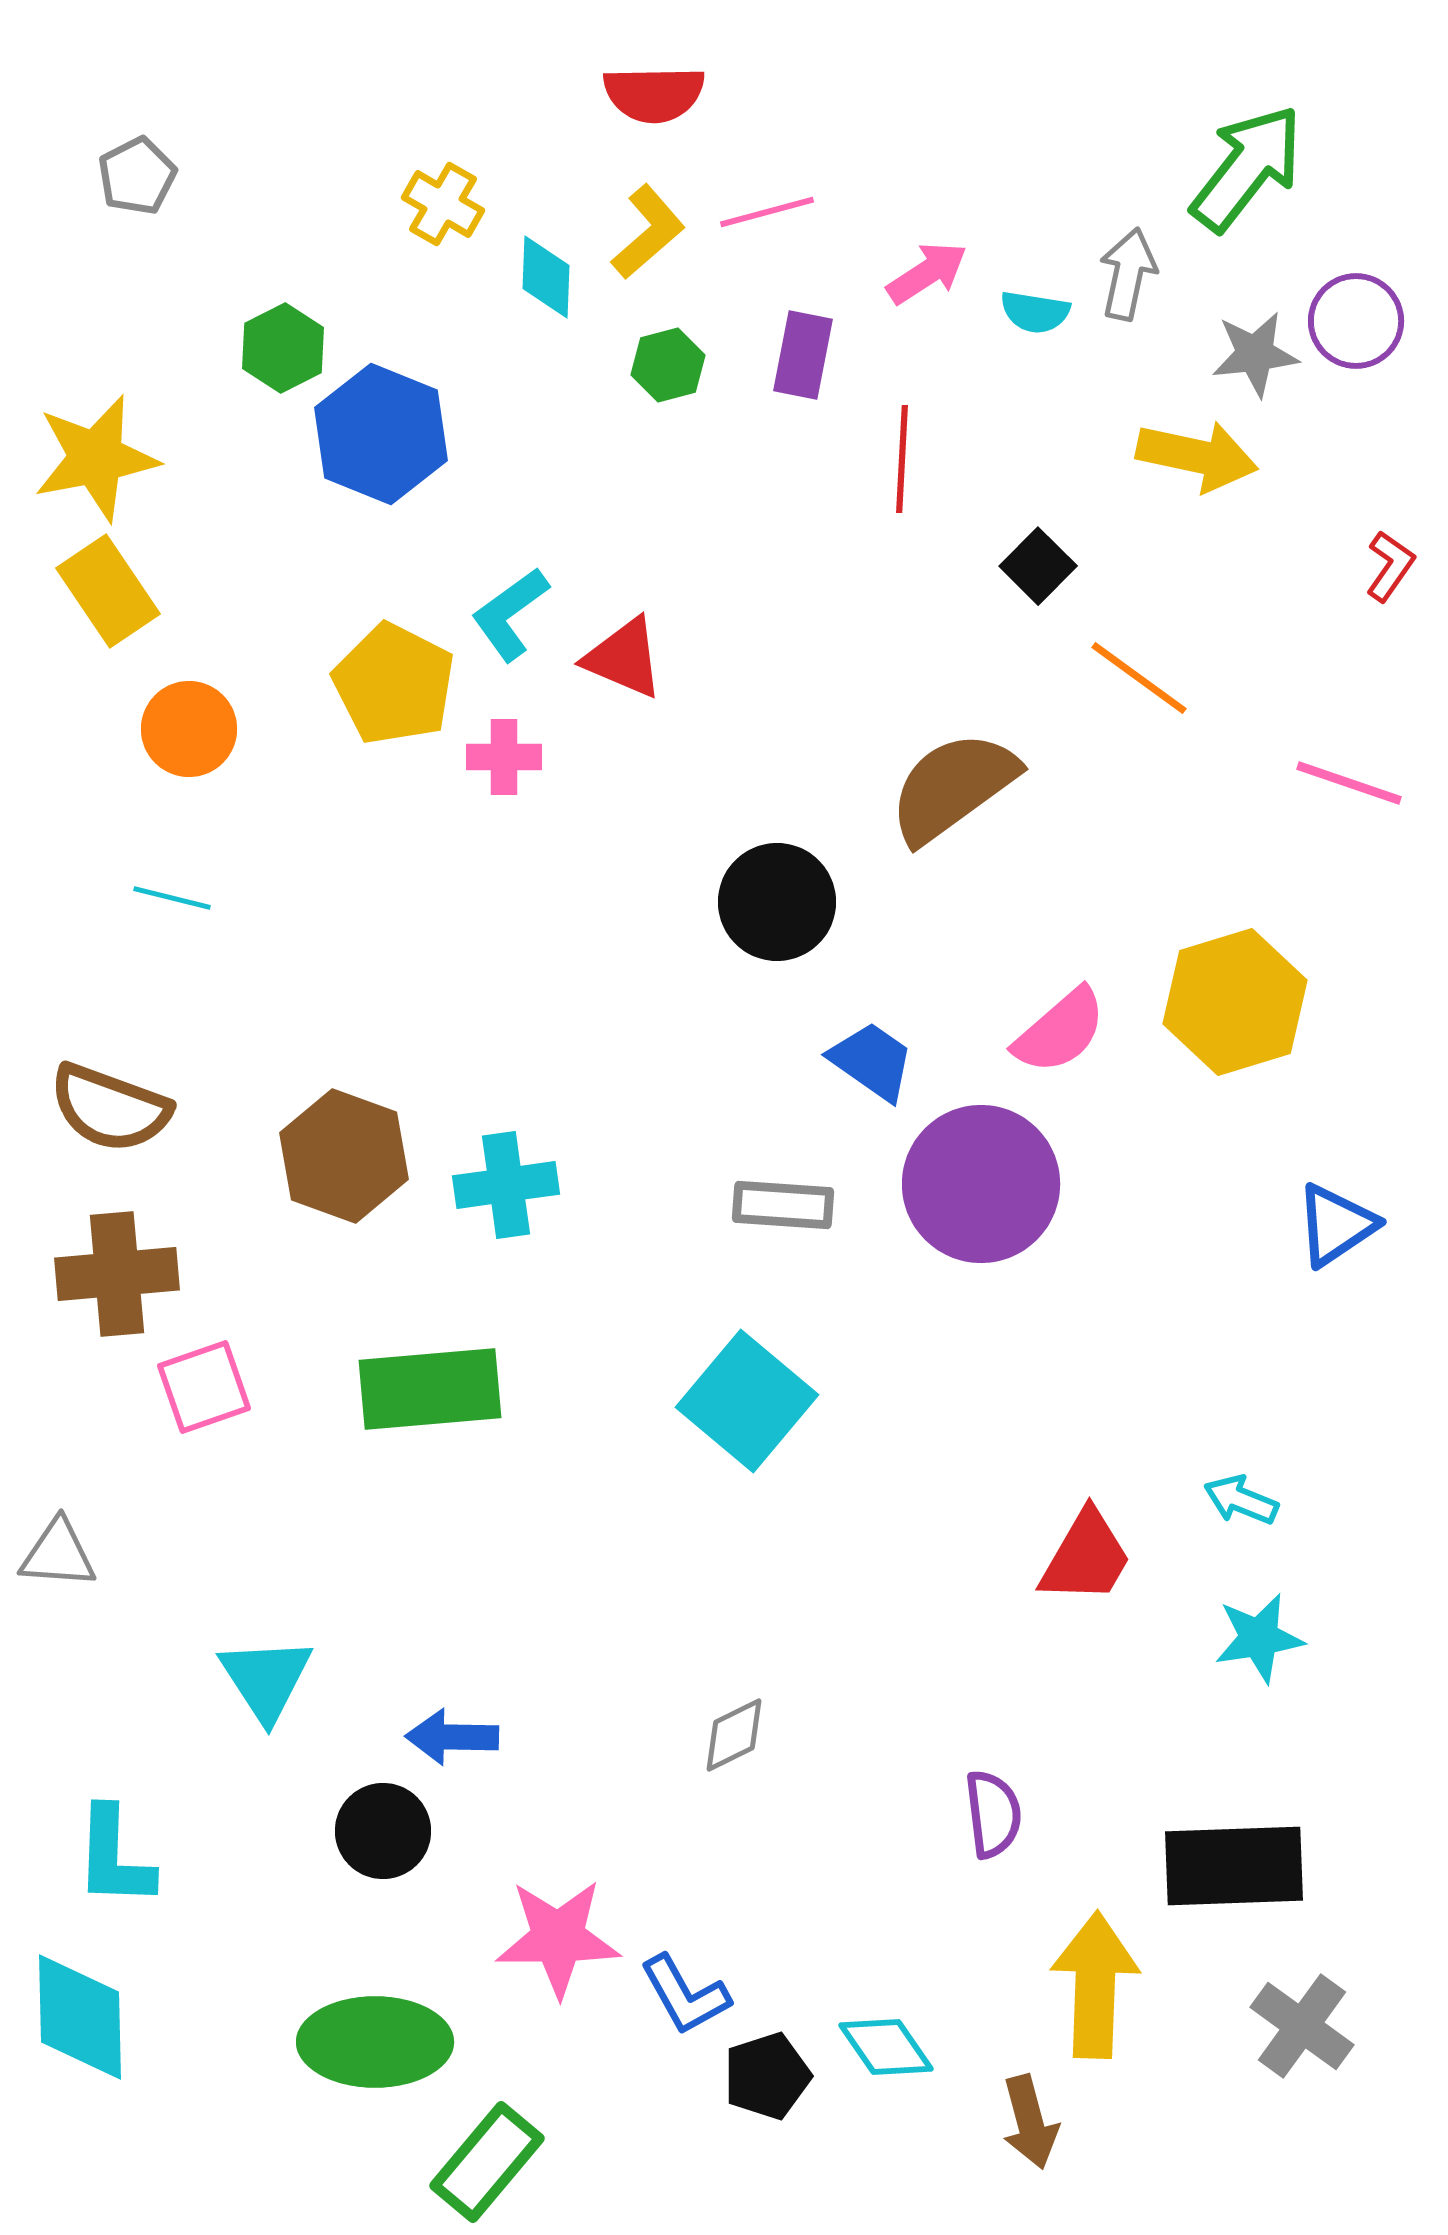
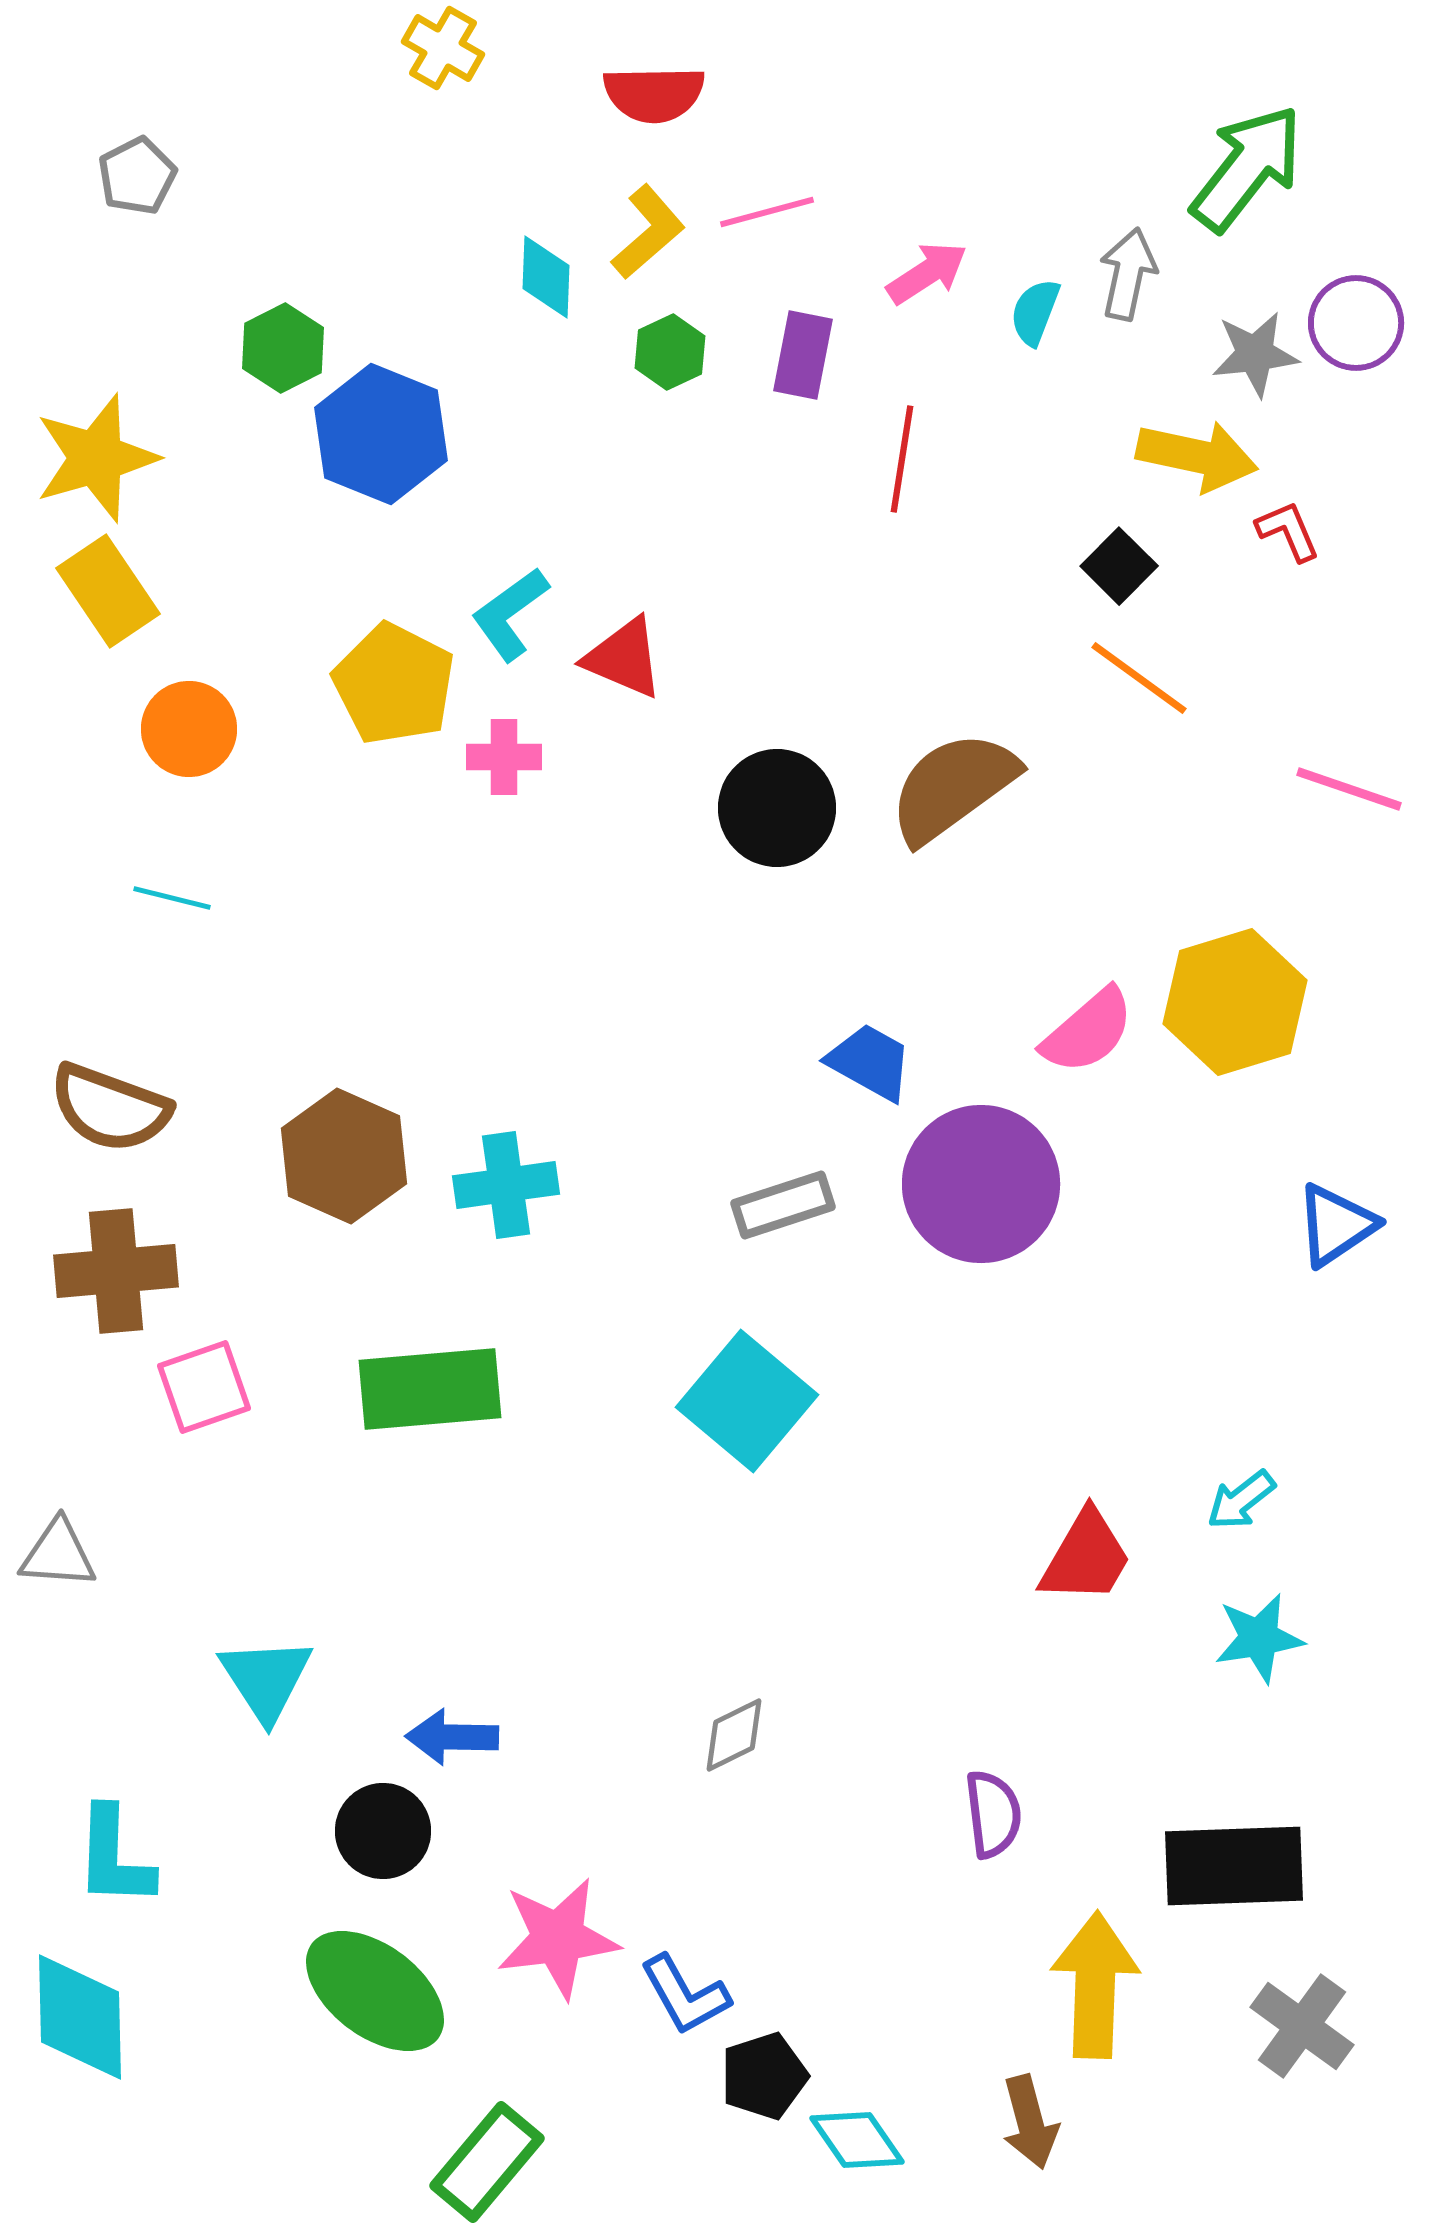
yellow cross at (443, 204): moved 156 px up
cyan semicircle at (1035, 312): rotated 102 degrees clockwise
purple circle at (1356, 321): moved 2 px down
green hexagon at (668, 365): moved 2 px right, 13 px up; rotated 10 degrees counterclockwise
yellow star at (96, 458): rotated 5 degrees counterclockwise
red line at (902, 459): rotated 6 degrees clockwise
black square at (1038, 566): moved 81 px right
red L-shape at (1390, 566): moved 102 px left, 35 px up; rotated 58 degrees counterclockwise
pink line at (1349, 783): moved 6 px down
black circle at (777, 902): moved 94 px up
pink semicircle at (1060, 1031): moved 28 px right
blue trapezoid at (872, 1061): moved 2 px left, 1 px down; rotated 6 degrees counterclockwise
brown hexagon at (344, 1156): rotated 4 degrees clockwise
gray rectangle at (783, 1205): rotated 22 degrees counterclockwise
brown cross at (117, 1274): moved 1 px left, 3 px up
cyan arrow at (1241, 1500): rotated 60 degrees counterclockwise
pink star at (558, 1938): rotated 7 degrees counterclockwise
green ellipse at (375, 2042): moved 51 px up; rotated 37 degrees clockwise
cyan diamond at (886, 2047): moved 29 px left, 93 px down
black pentagon at (767, 2076): moved 3 px left
